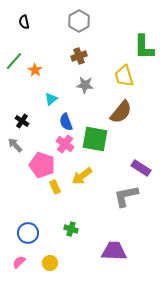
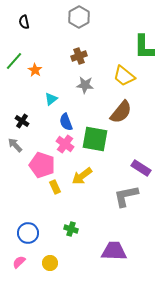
gray hexagon: moved 4 px up
yellow trapezoid: rotated 35 degrees counterclockwise
